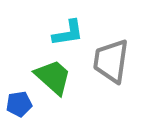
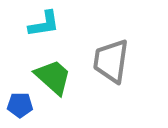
cyan L-shape: moved 24 px left, 9 px up
blue pentagon: moved 1 px right, 1 px down; rotated 10 degrees clockwise
